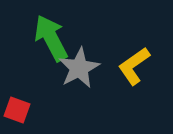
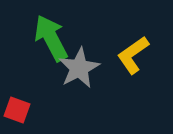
yellow L-shape: moved 1 px left, 11 px up
